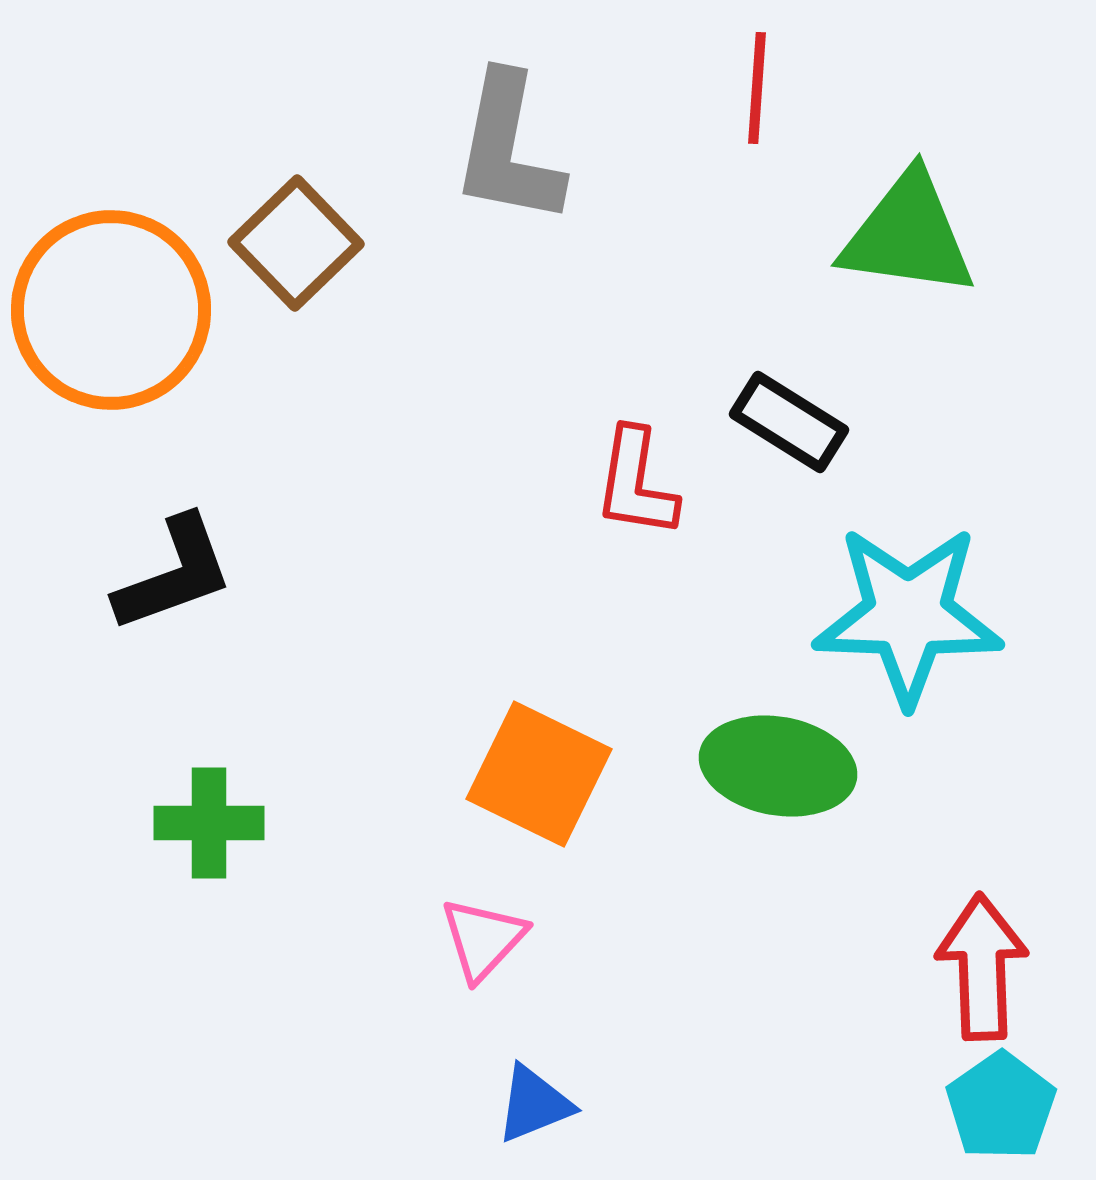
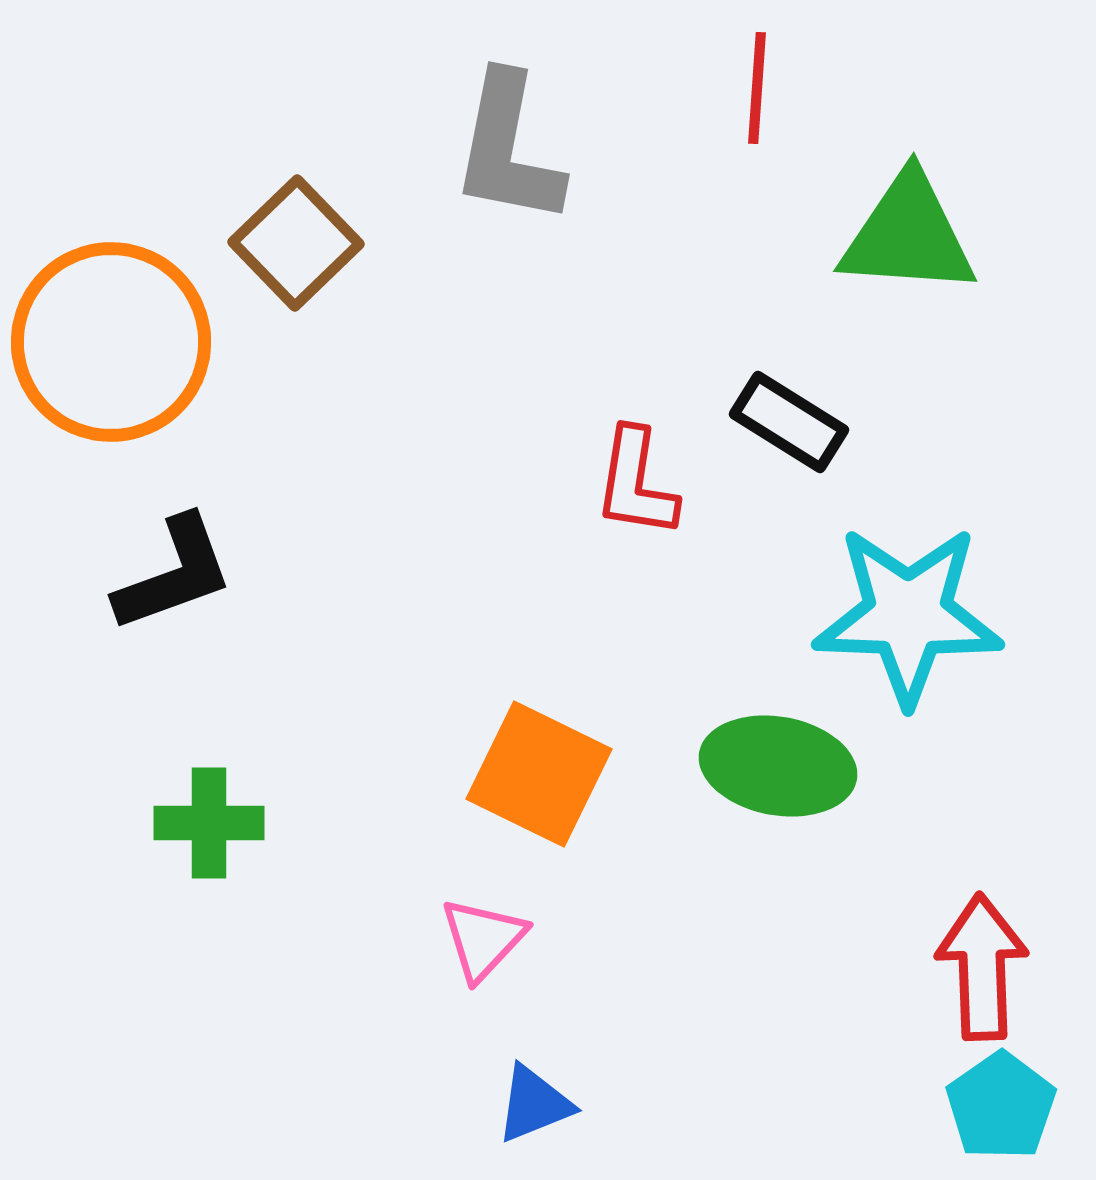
green triangle: rotated 4 degrees counterclockwise
orange circle: moved 32 px down
